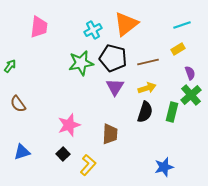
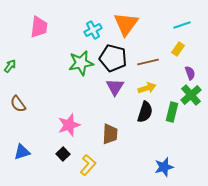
orange triangle: rotated 16 degrees counterclockwise
yellow rectangle: rotated 24 degrees counterclockwise
